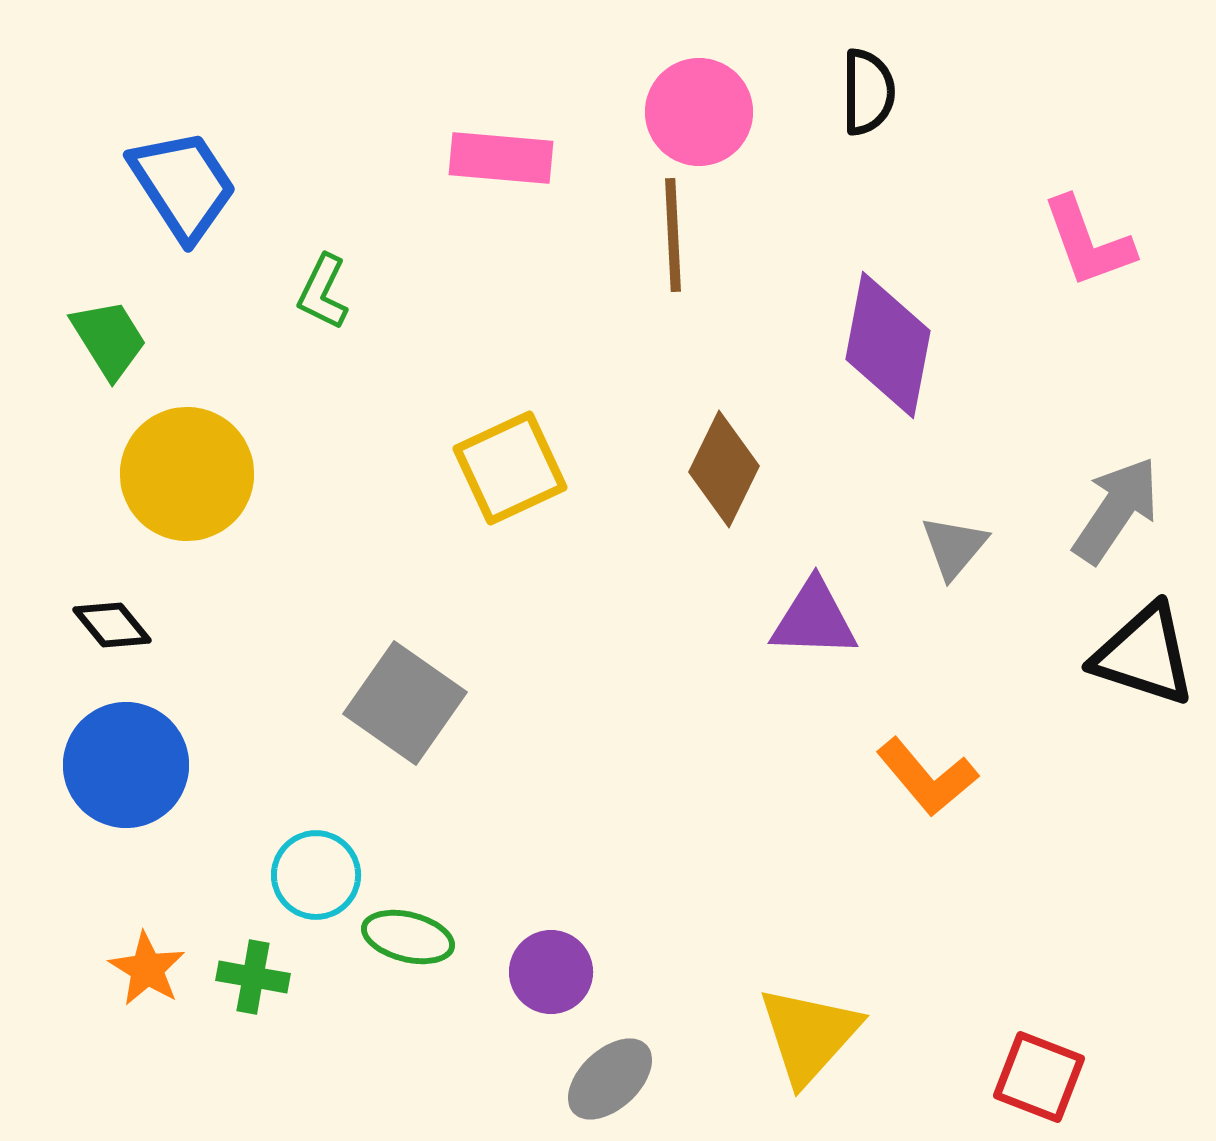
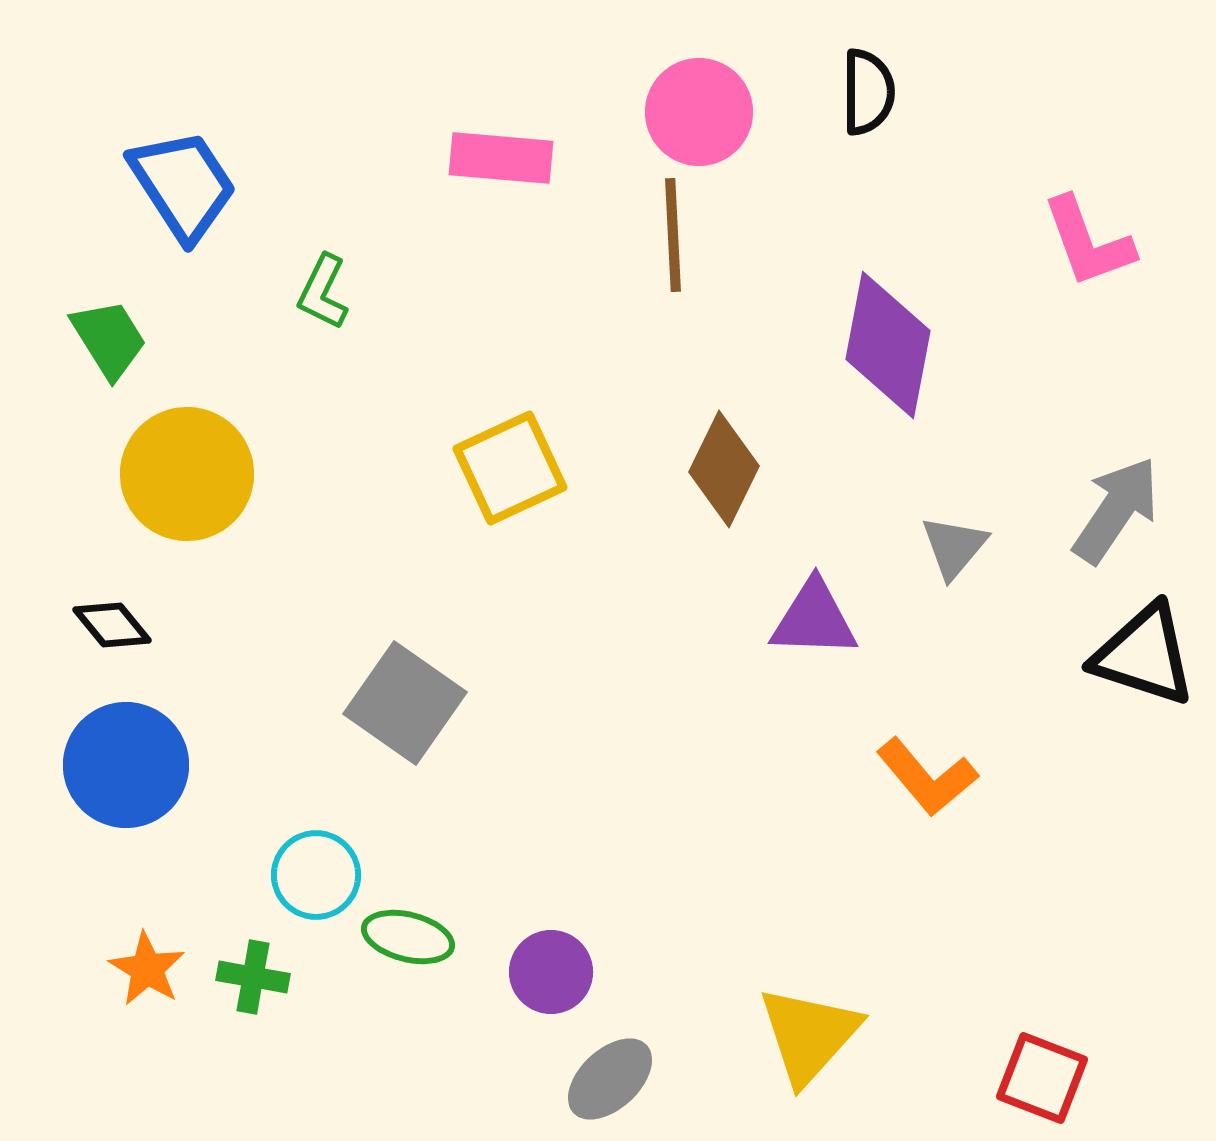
red square: moved 3 px right, 1 px down
